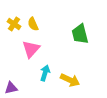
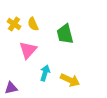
green trapezoid: moved 15 px left
pink triangle: moved 3 px left, 1 px down
